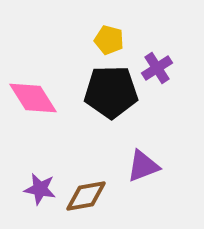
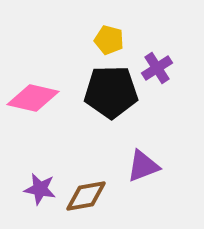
pink diamond: rotated 45 degrees counterclockwise
